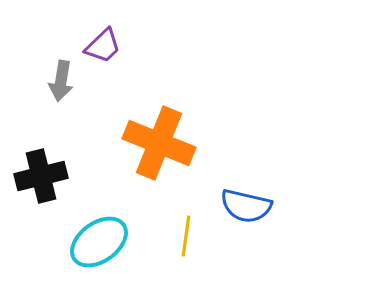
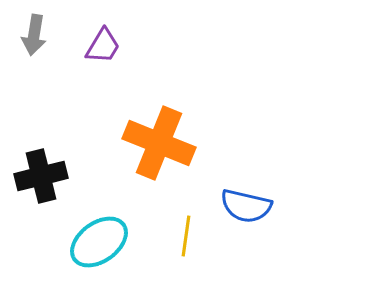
purple trapezoid: rotated 15 degrees counterclockwise
gray arrow: moved 27 px left, 46 px up
